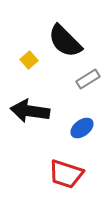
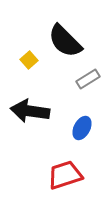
blue ellipse: rotated 25 degrees counterclockwise
red trapezoid: moved 1 px left, 1 px down; rotated 144 degrees clockwise
